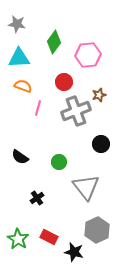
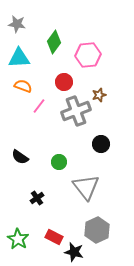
pink line: moved 1 px right, 2 px up; rotated 21 degrees clockwise
red rectangle: moved 5 px right
